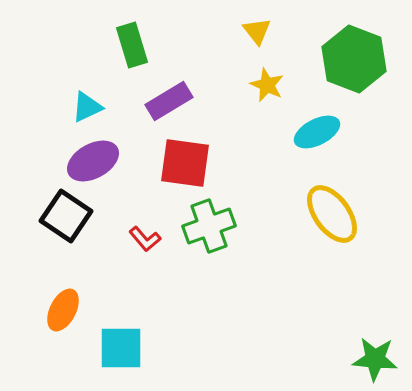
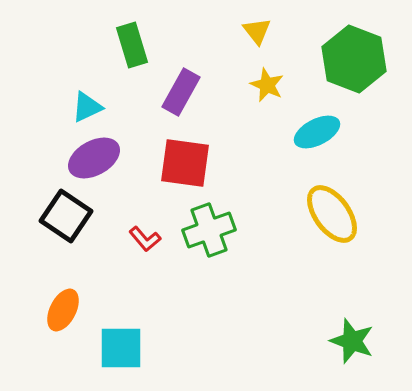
purple rectangle: moved 12 px right, 9 px up; rotated 30 degrees counterclockwise
purple ellipse: moved 1 px right, 3 px up
green cross: moved 4 px down
green star: moved 23 px left, 18 px up; rotated 15 degrees clockwise
